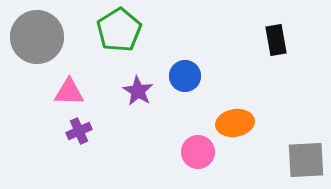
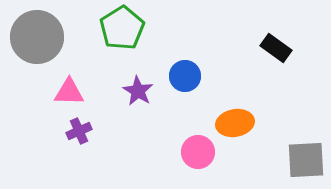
green pentagon: moved 3 px right, 2 px up
black rectangle: moved 8 px down; rotated 44 degrees counterclockwise
